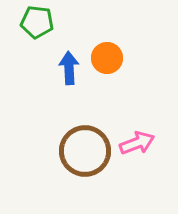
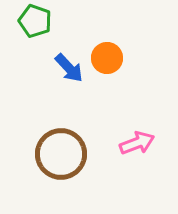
green pentagon: moved 2 px left, 1 px up; rotated 12 degrees clockwise
blue arrow: rotated 140 degrees clockwise
brown circle: moved 24 px left, 3 px down
